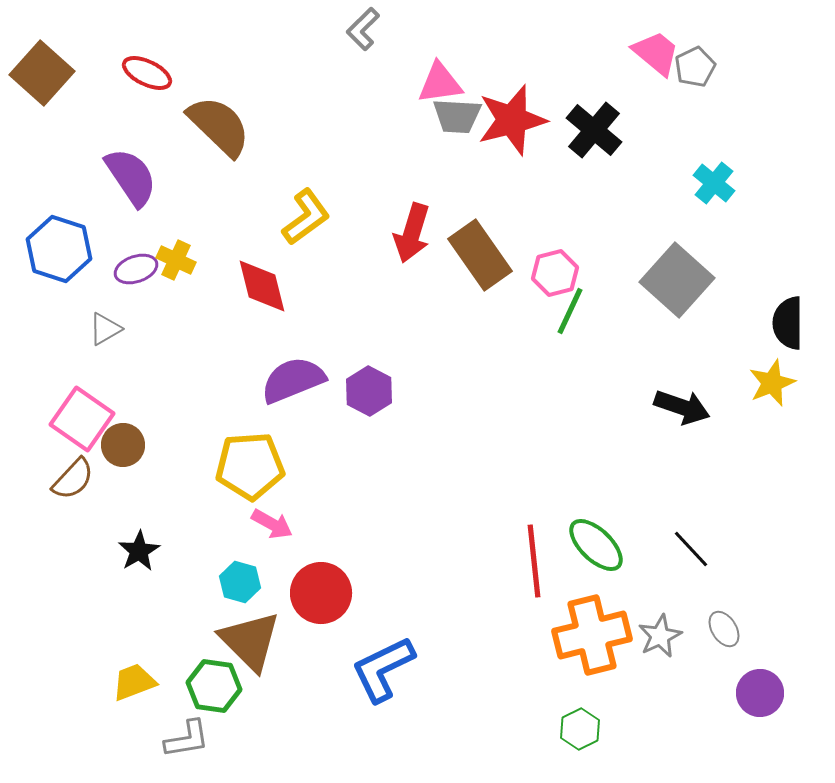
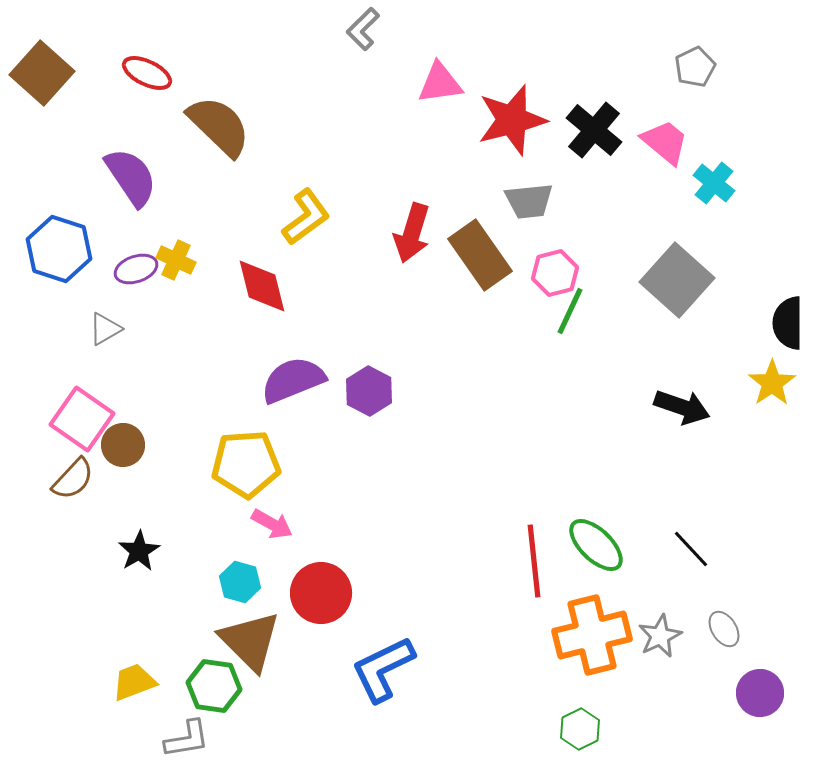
pink trapezoid at (656, 53): moved 9 px right, 89 px down
gray trapezoid at (457, 116): moved 72 px right, 85 px down; rotated 9 degrees counterclockwise
yellow star at (772, 383): rotated 12 degrees counterclockwise
yellow pentagon at (250, 466): moved 4 px left, 2 px up
